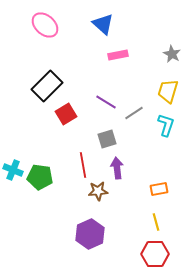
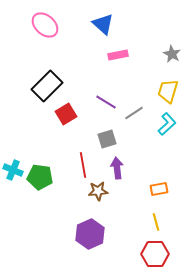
cyan L-shape: moved 1 px right, 1 px up; rotated 30 degrees clockwise
